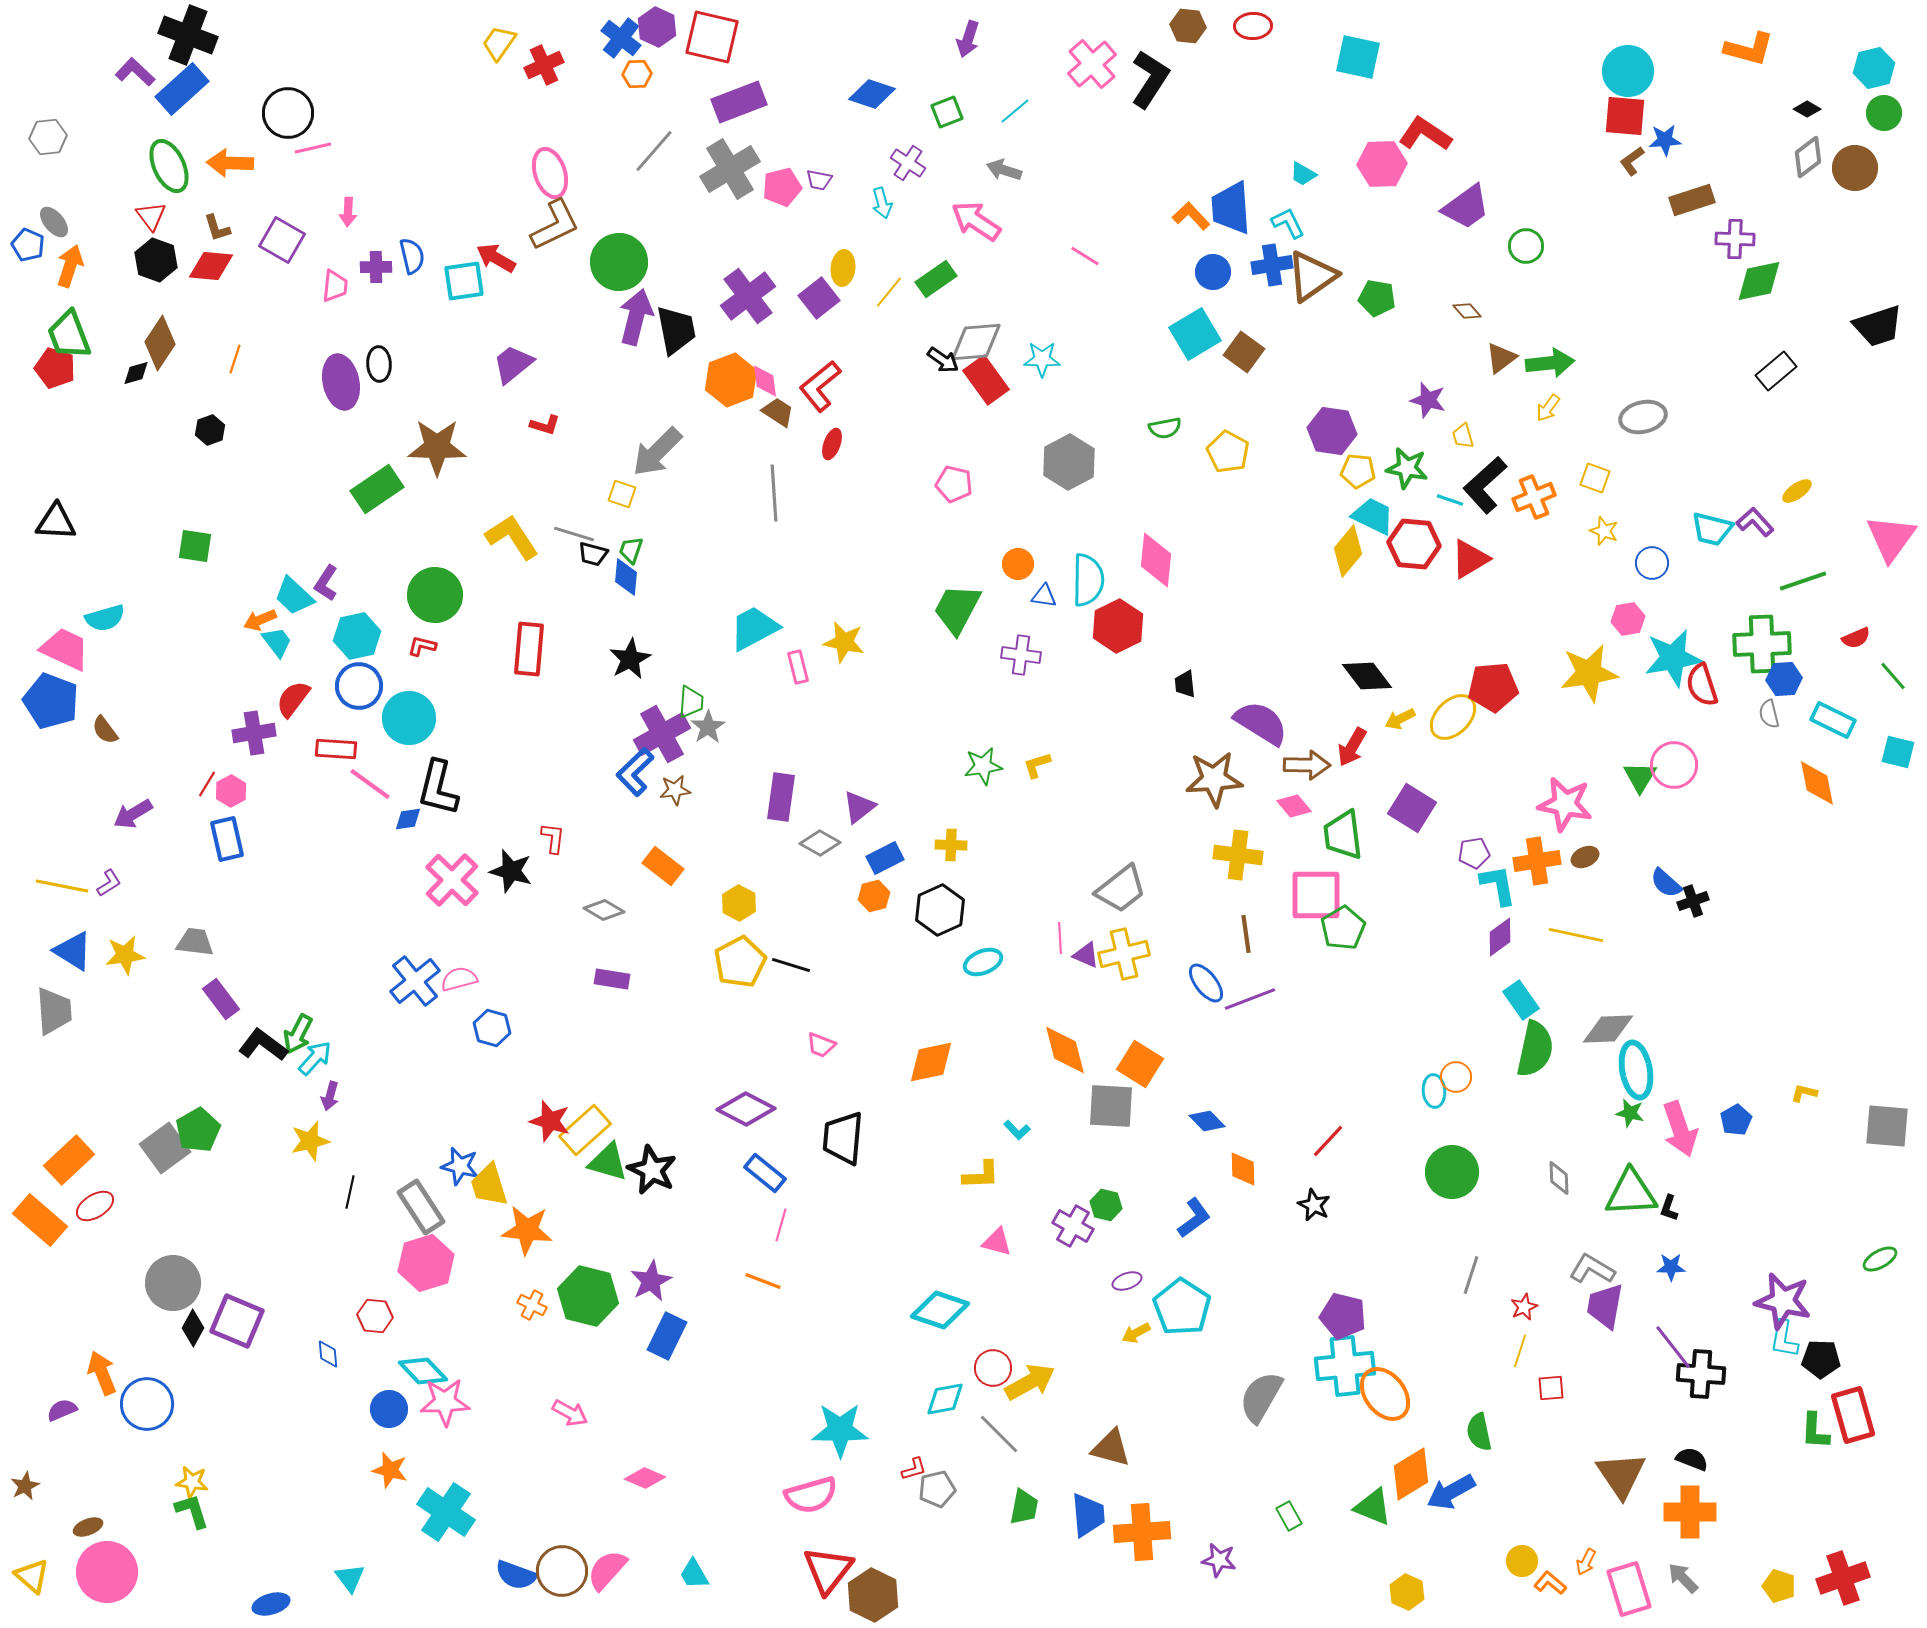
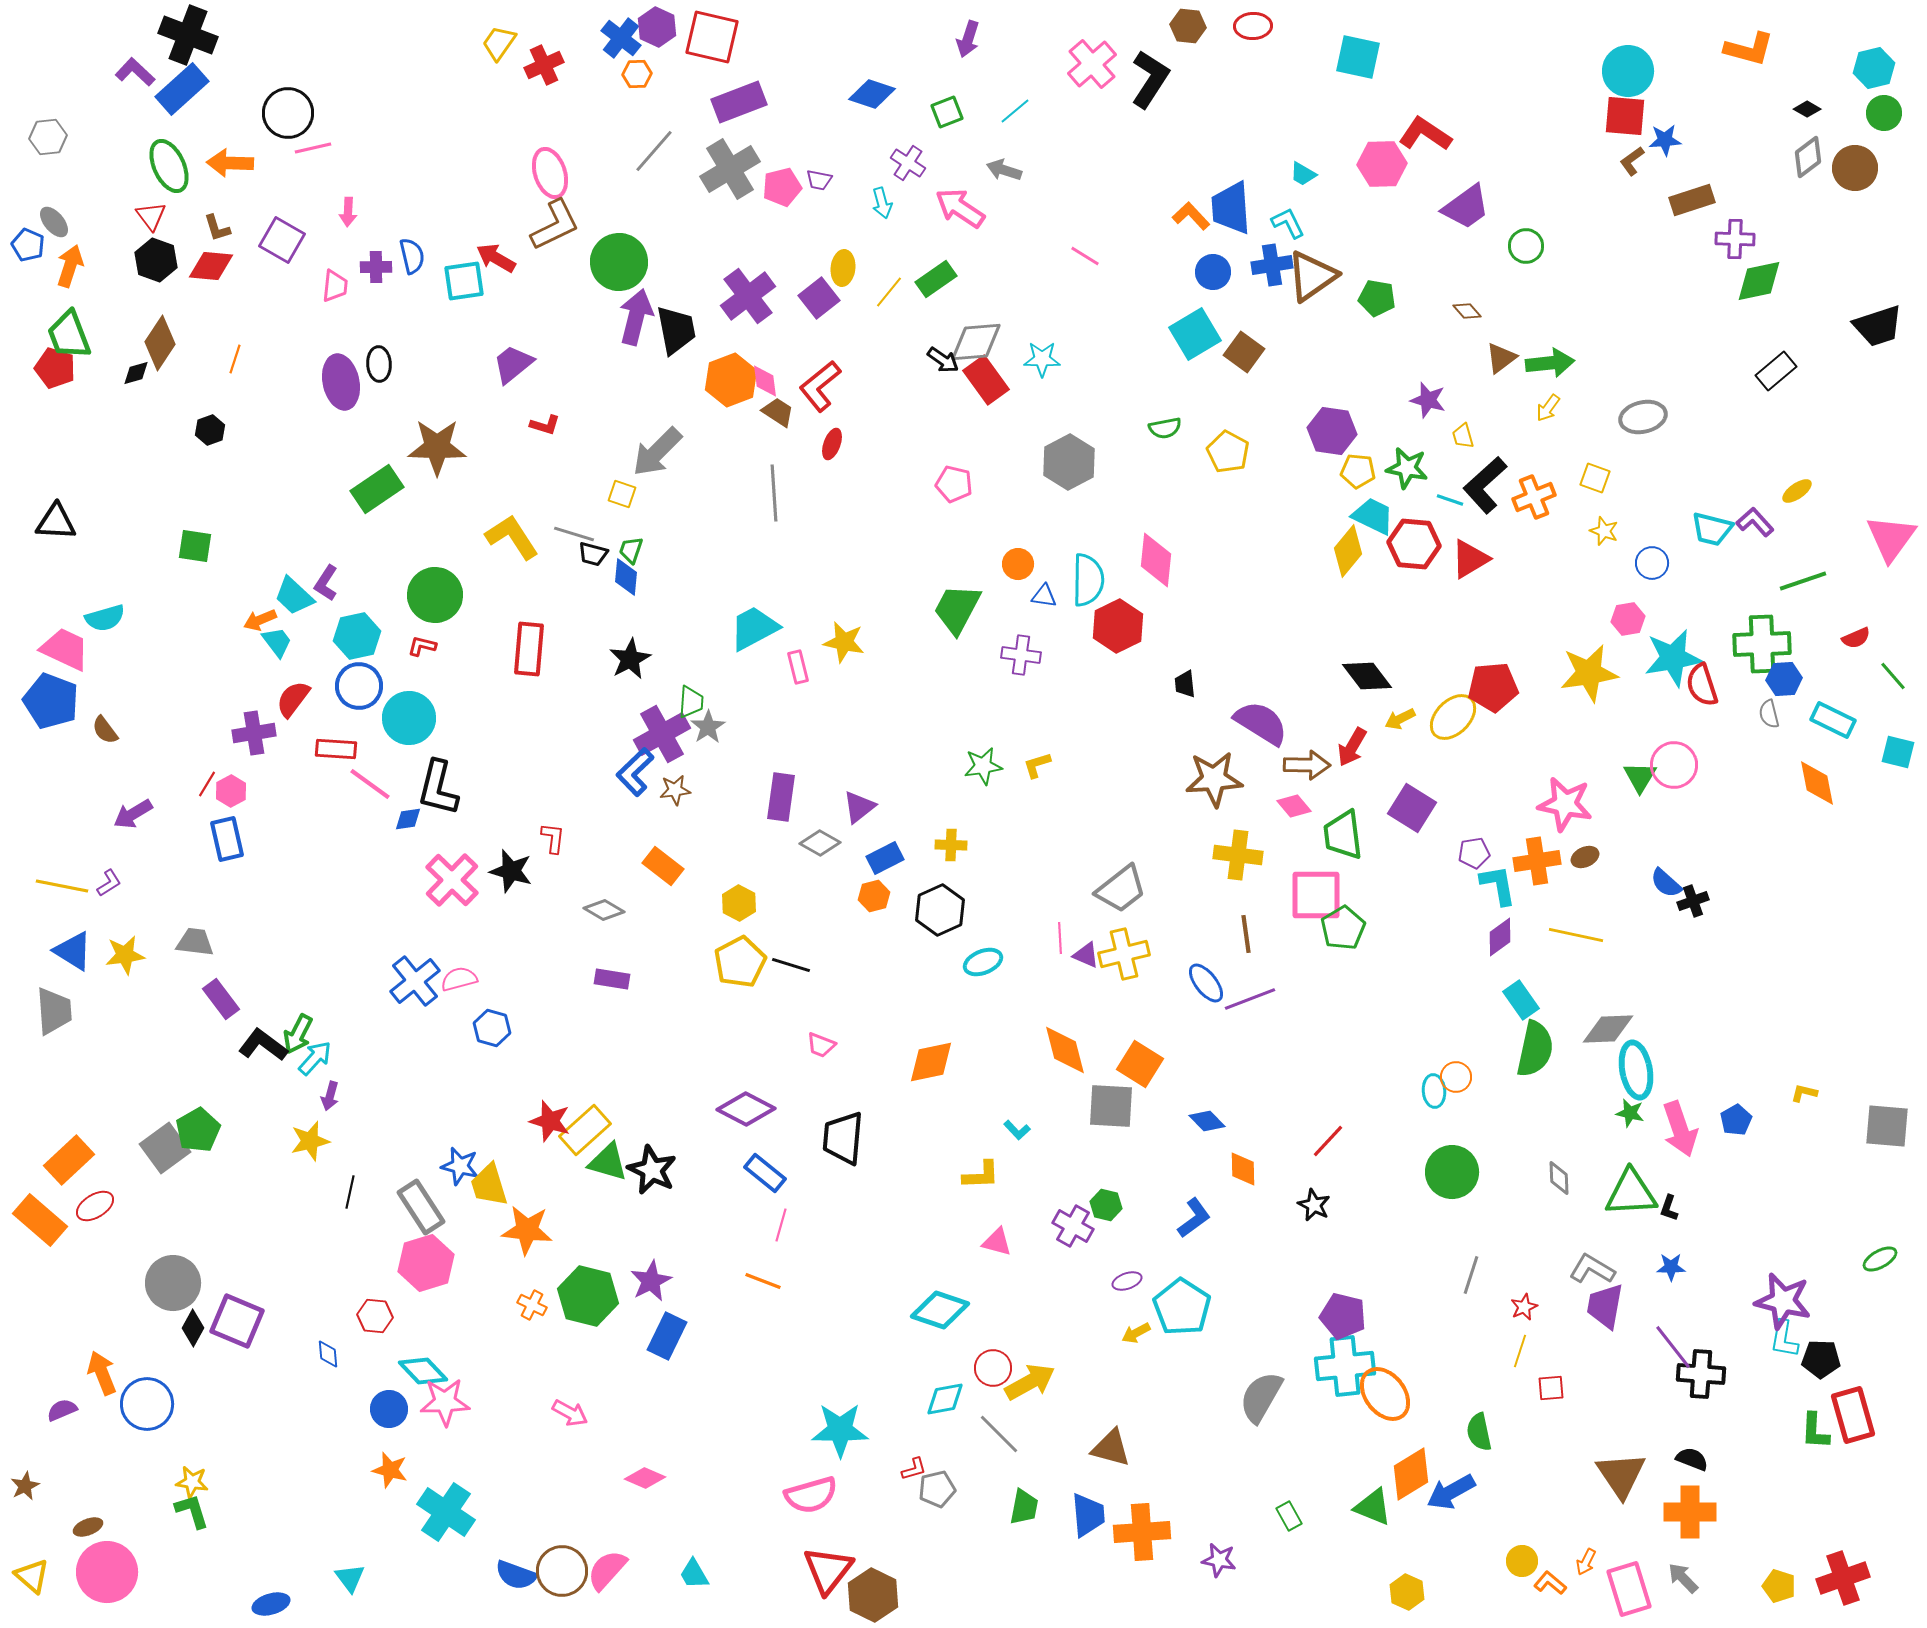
pink arrow at (976, 221): moved 16 px left, 13 px up
